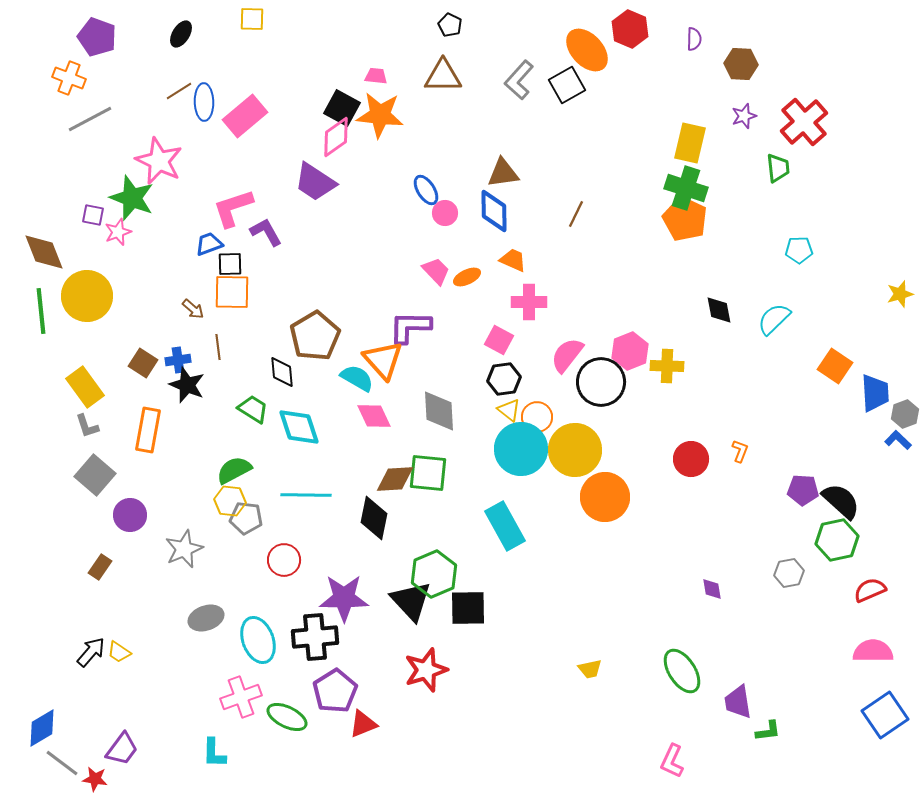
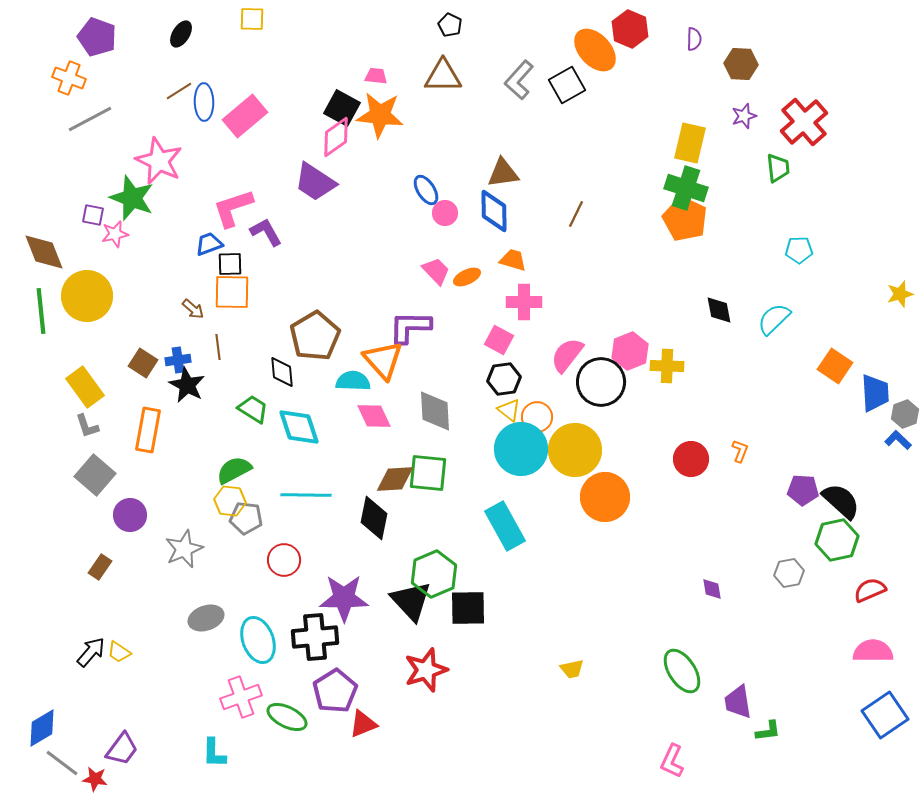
orange ellipse at (587, 50): moved 8 px right
pink star at (118, 232): moved 3 px left, 2 px down; rotated 8 degrees clockwise
orange trapezoid at (513, 260): rotated 8 degrees counterclockwise
pink cross at (529, 302): moved 5 px left
cyan semicircle at (357, 378): moved 4 px left, 3 px down; rotated 28 degrees counterclockwise
black star at (187, 385): rotated 6 degrees clockwise
gray diamond at (439, 411): moved 4 px left
yellow trapezoid at (590, 669): moved 18 px left
